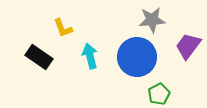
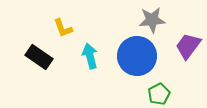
blue circle: moved 1 px up
